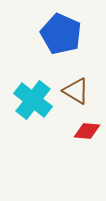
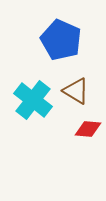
blue pentagon: moved 6 px down
red diamond: moved 1 px right, 2 px up
